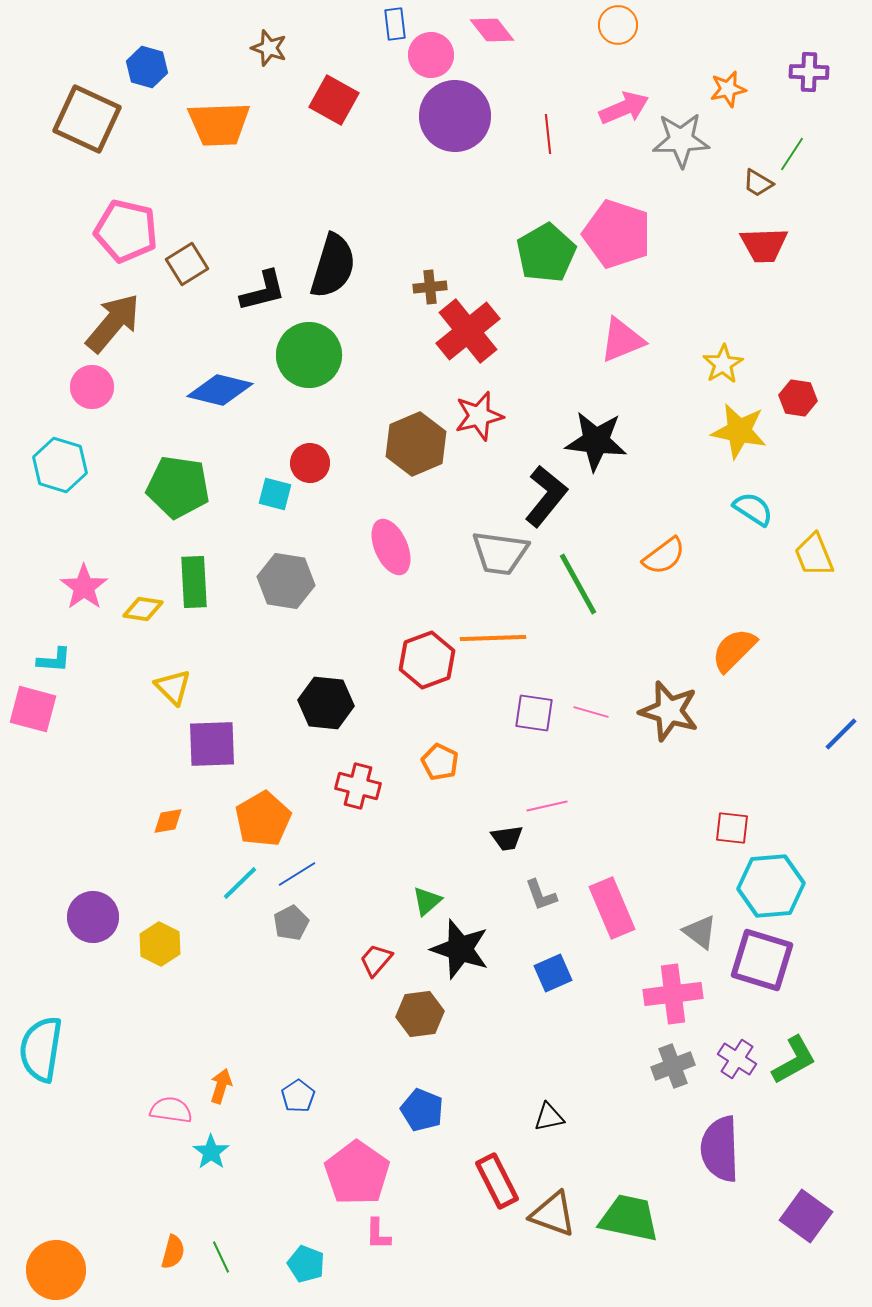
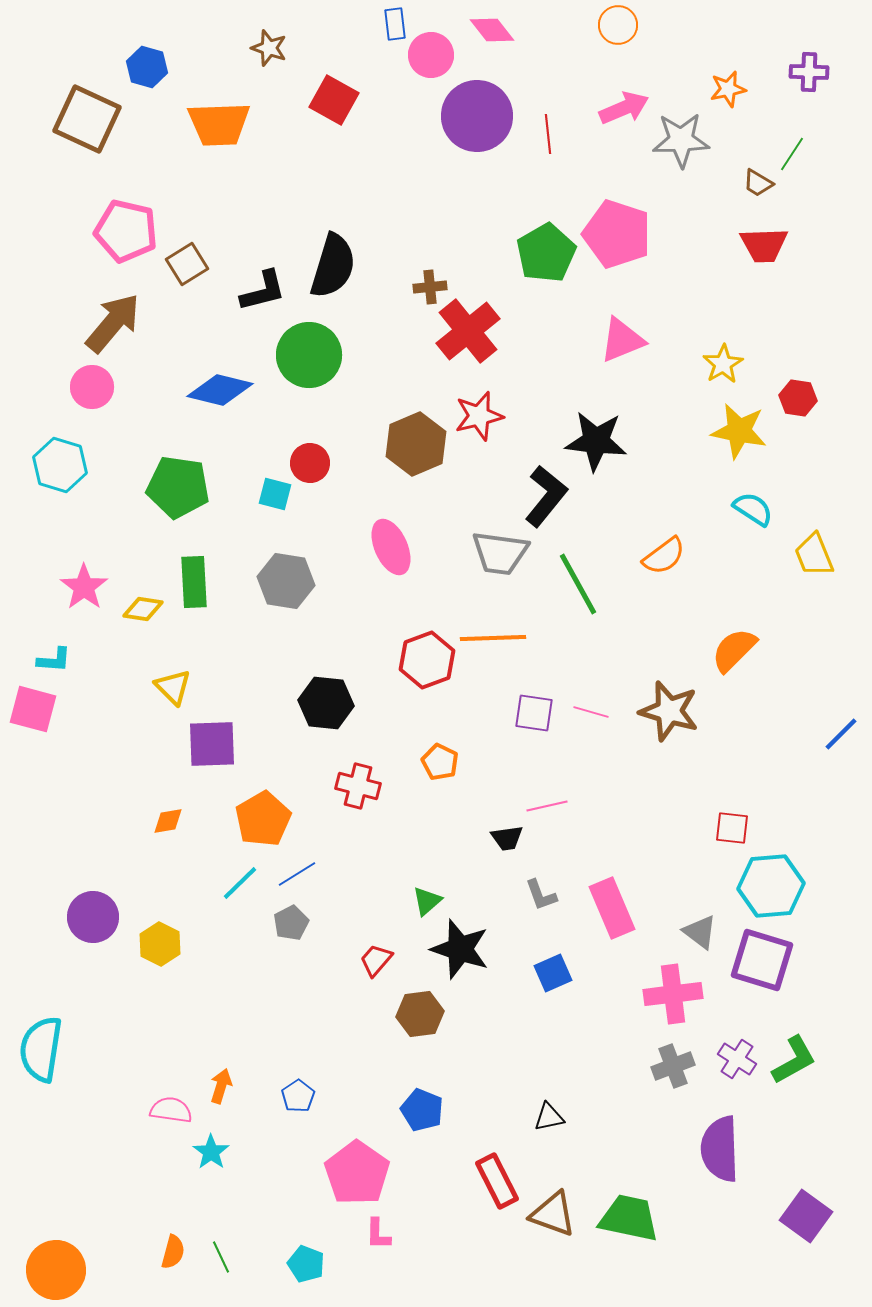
purple circle at (455, 116): moved 22 px right
